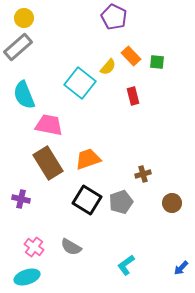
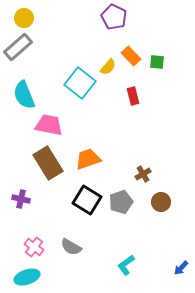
brown cross: rotated 14 degrees counterclockwise
brown circle: moved 11 px left, 1 px up
